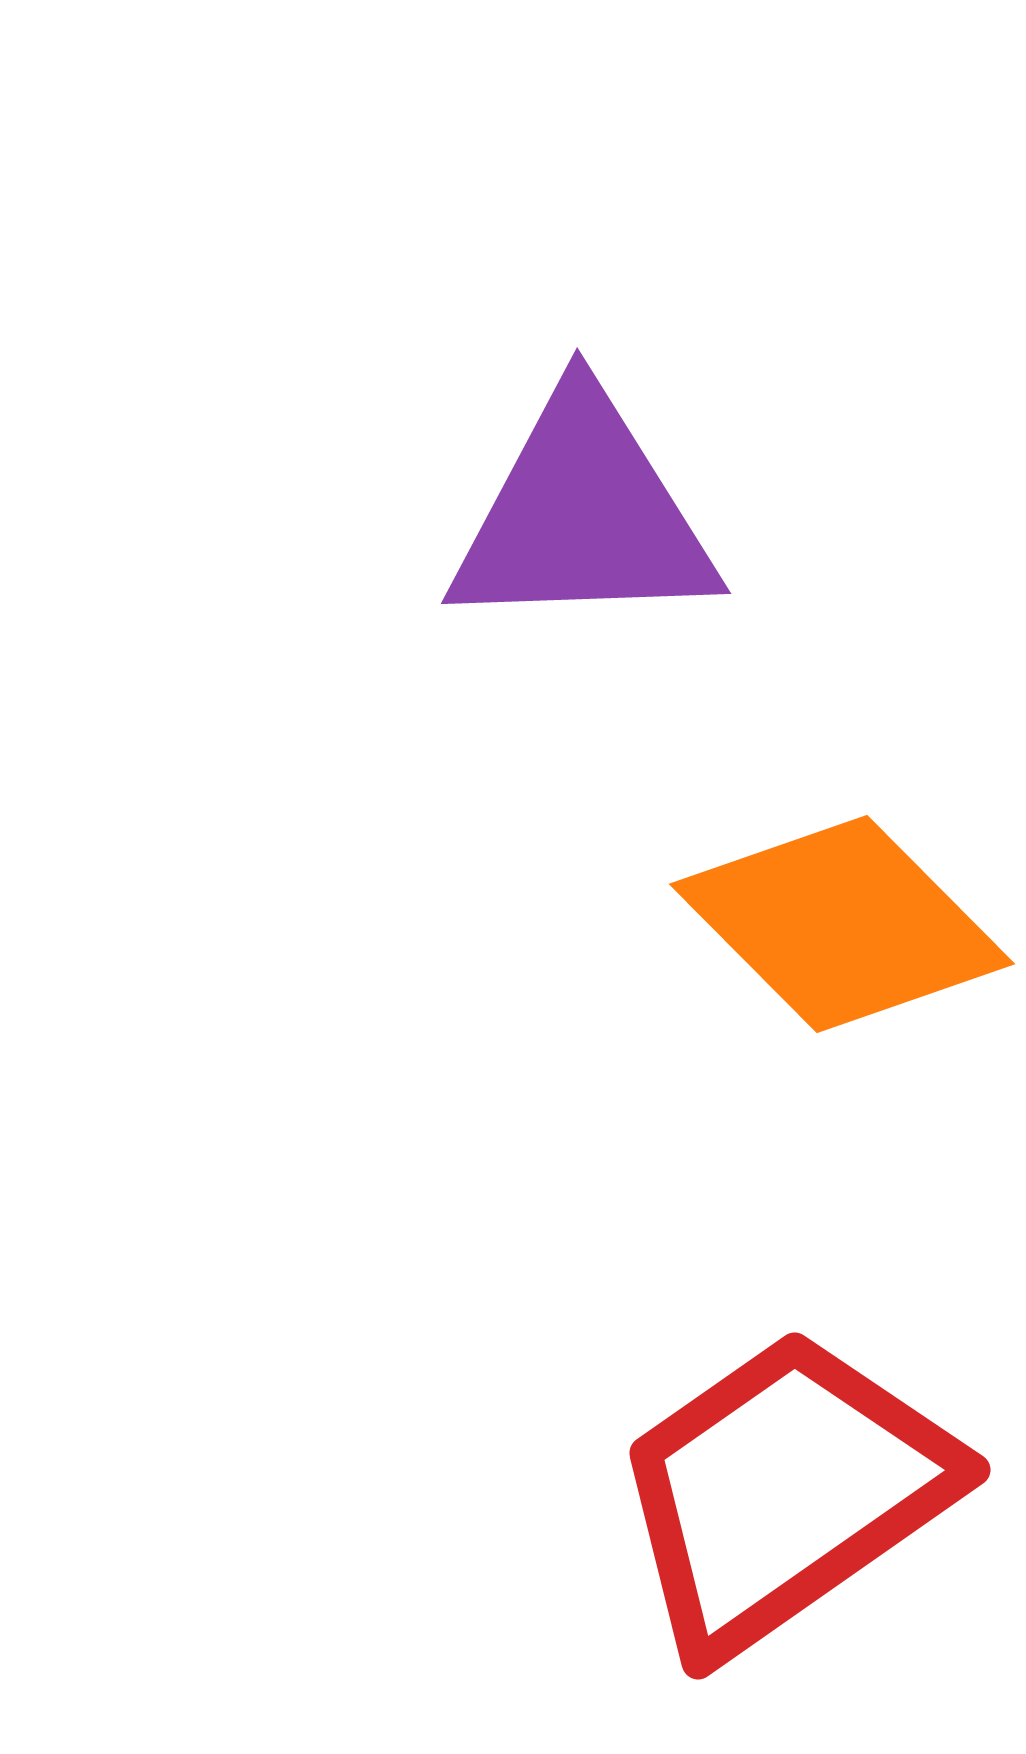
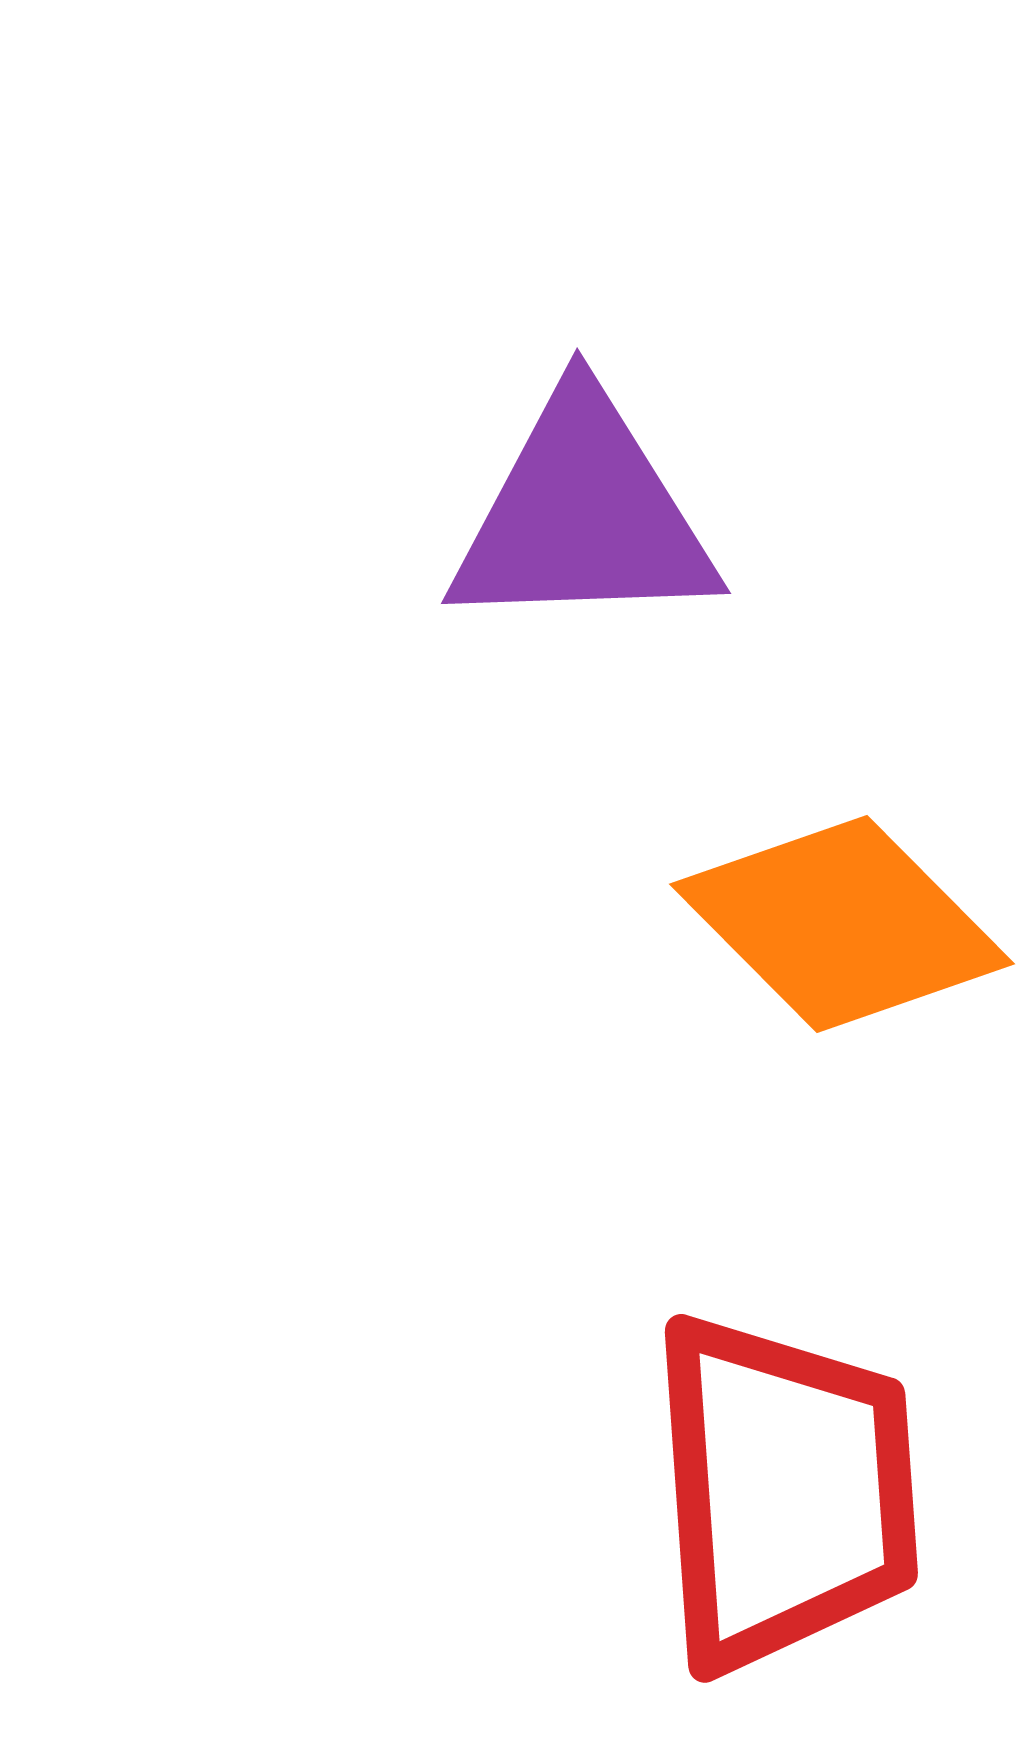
red trapezoid: rotated 121 degrees clockwise
